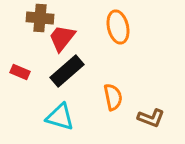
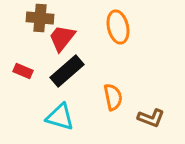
red rectangle: moved 3 px right, 1 px up
